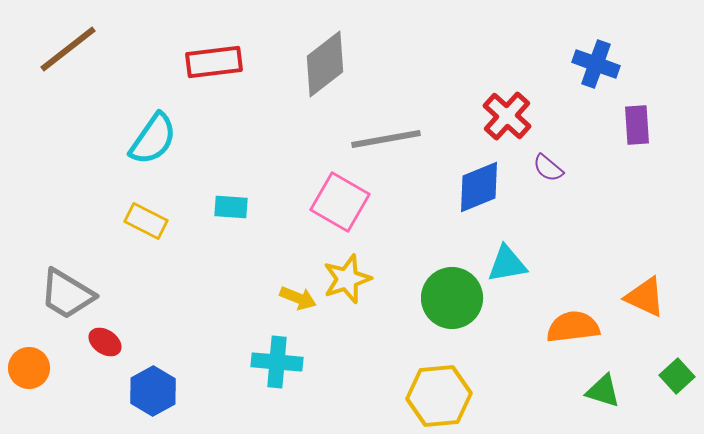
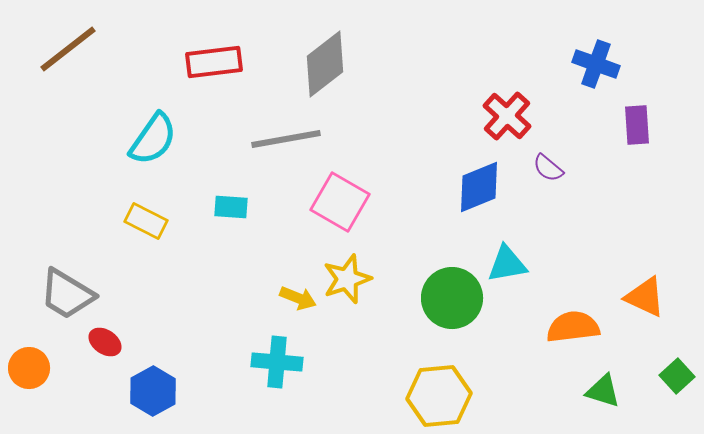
gray line: moved 100 px left
